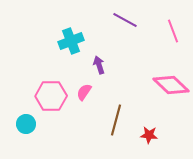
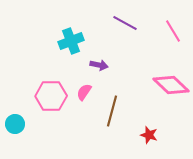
purple line: moved 3 px down
pink line: rotated 10 degrees counterclockwise
purple arrow: rotated 120 degrees clockwise
brown line: moved 4 px left, 9 px up
cyan circle: moved 11 px left
red star: rotated 12 degrees clockwise
